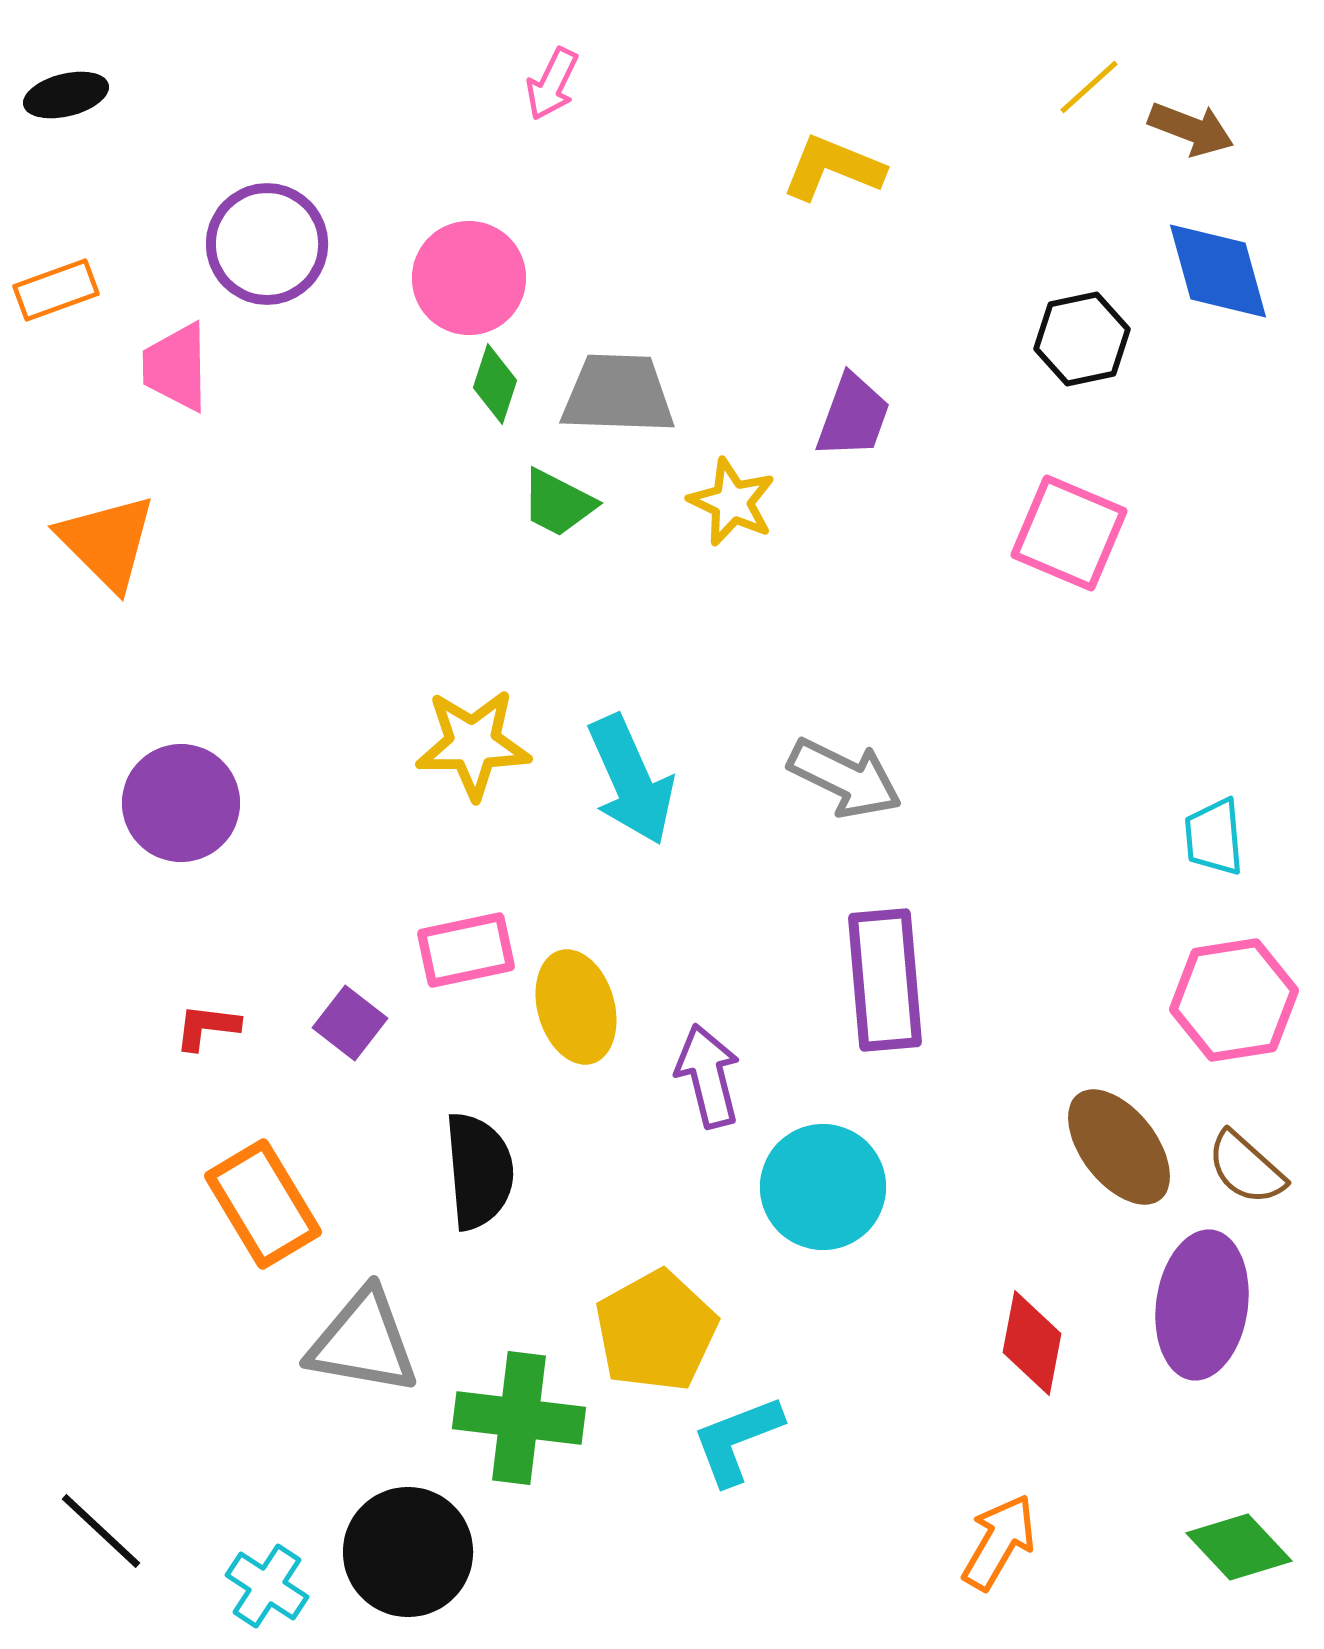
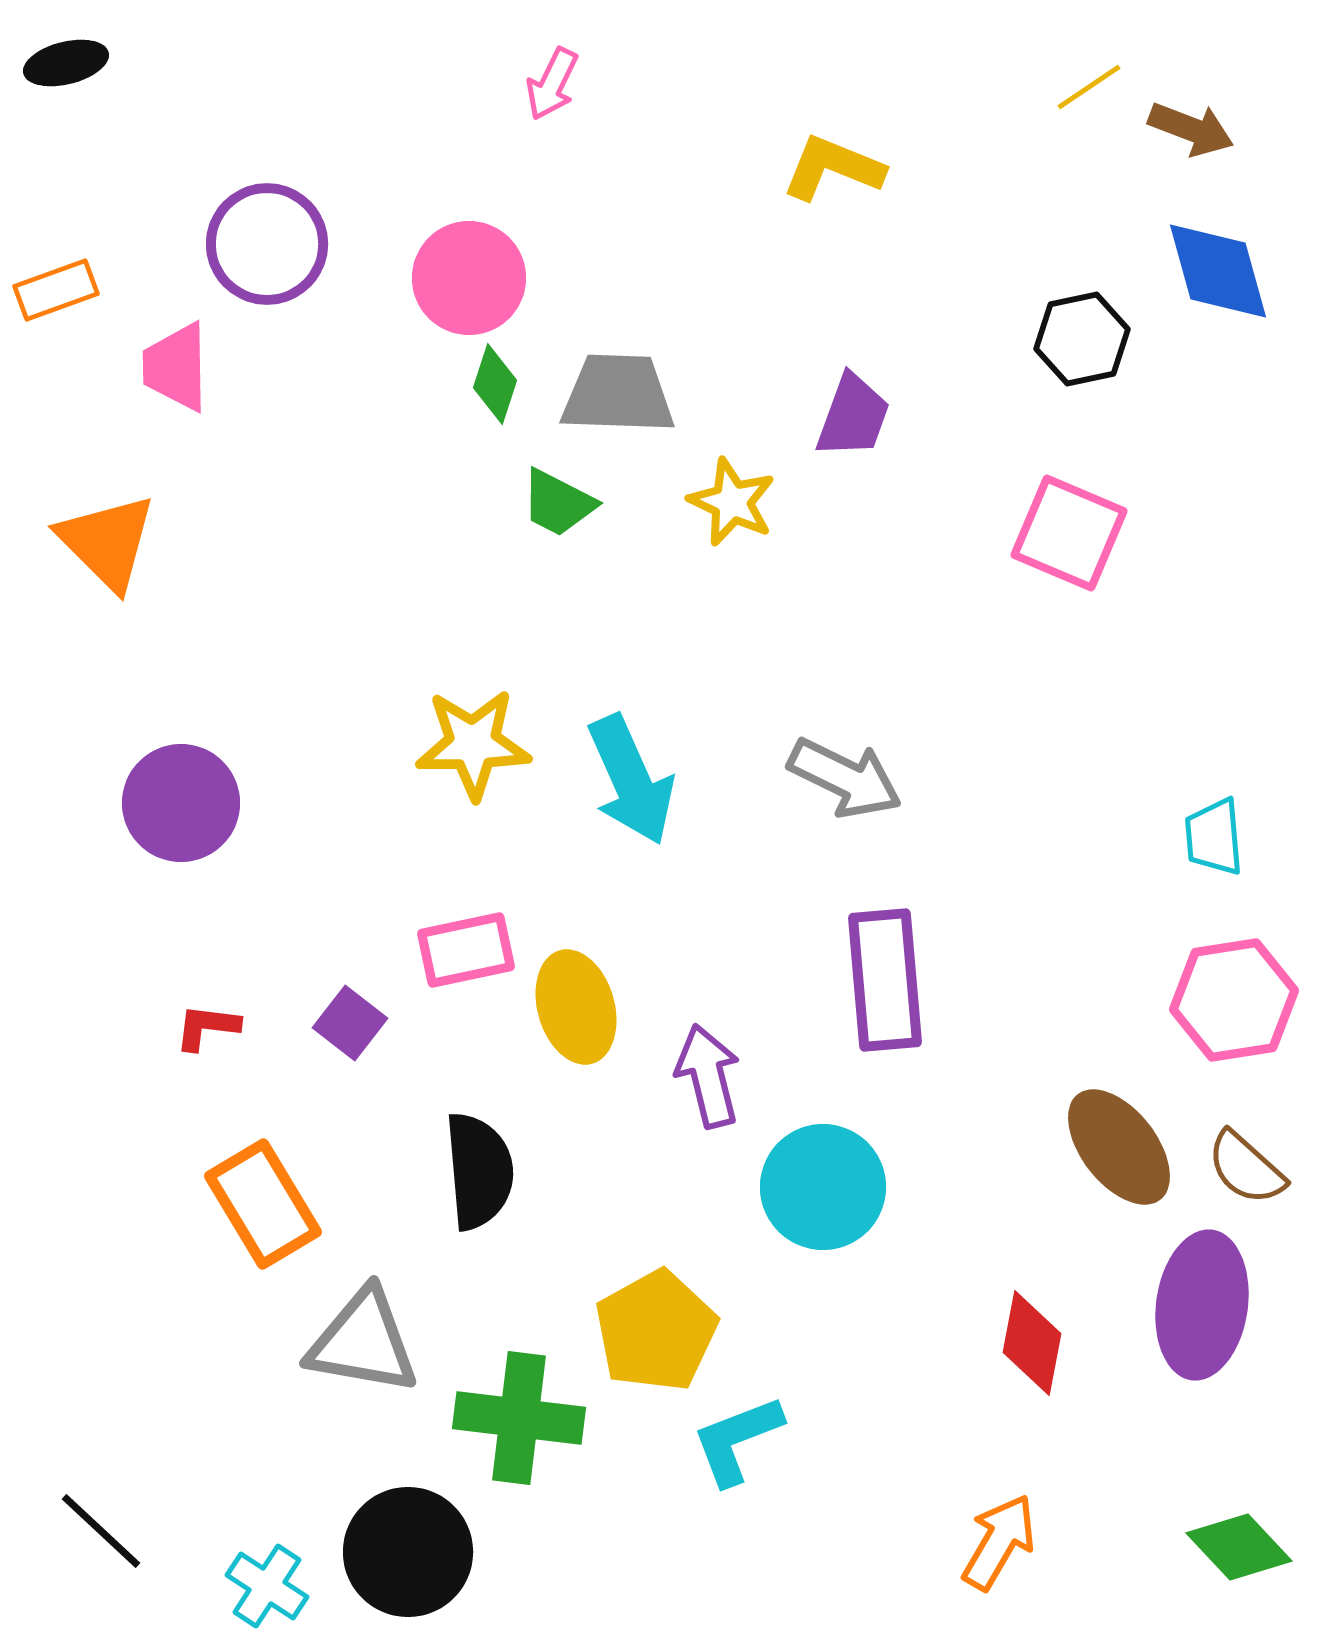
yellow line at (1089, 87): rotated 8 degrees clockwise
black ellipse at (66, 95): moved 32 px up
